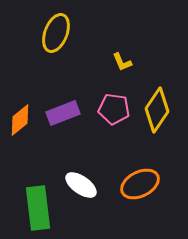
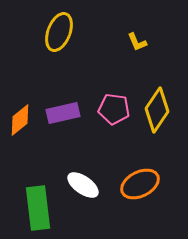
yellow ellipse: moved 3 px right, 1 px up
yellow L-shape: moved 15 px right, 20 px up
purple rectangle: rotated 8 degrees clockwise
white ellipse: moved 2 px right
